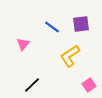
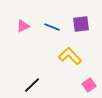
blue line: rotated 14 degrees counterclockwise
pink triangle: moved 18 px up; rotated 24 degrees clockwise
yellow L-shape: rotated 80 degrees clockwise
